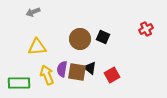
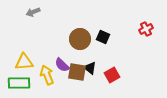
yellow triangle: moved 13 px left, 15 px down
purple semicircle: moved 4 px up; rotated 56 degrees counterclockwise
